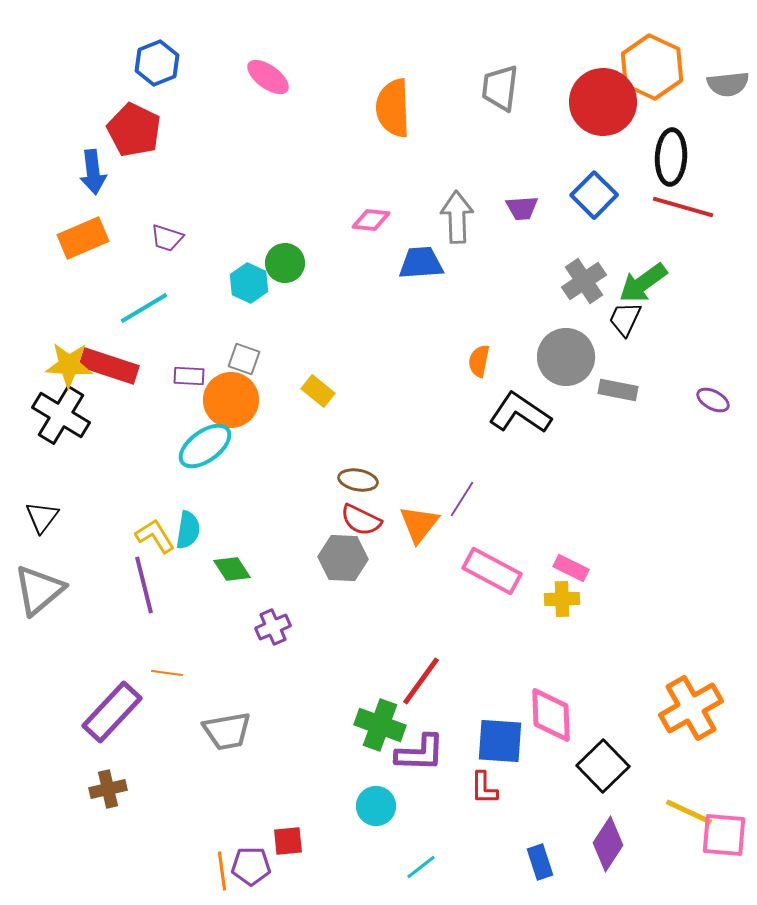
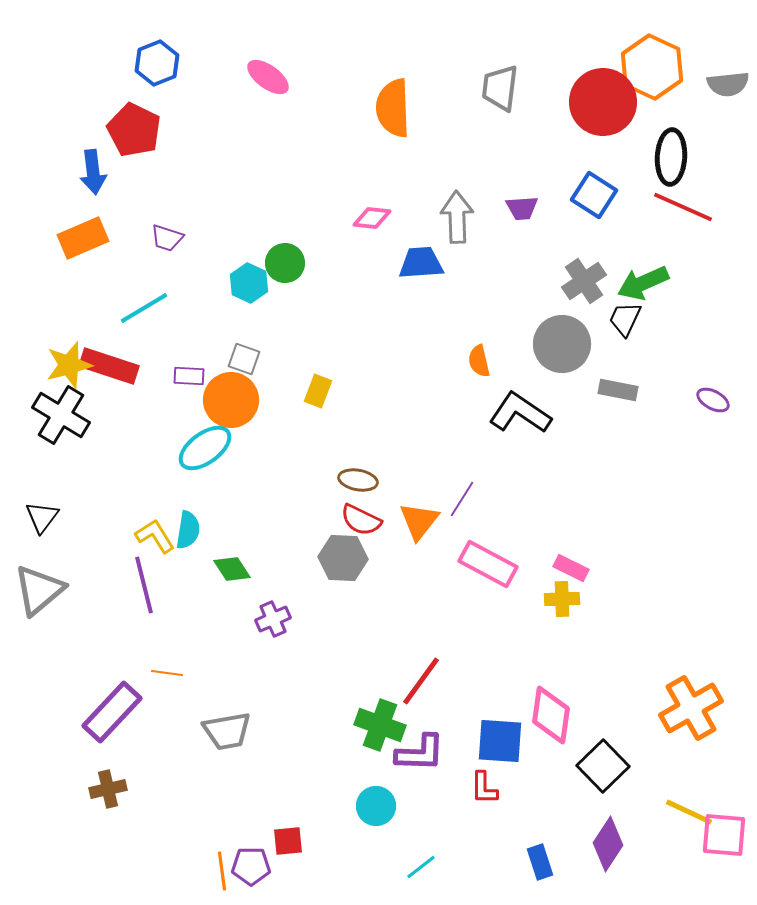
blue square at (594, 195): rotated 12 degrees counterclockwise
red line at (683, 207): rotated 8 degrees clockwise
pink diamond at (371, 220): moved 1 px right, 2 px up
green arrow at (643, 283): rotated 12 degrees clockwise
gray circle at (566, 357): moved 4 px left, 13 px up
orange semicircle at (479, 361): rotated 24 degrees counterclockwise
yellow star at (69, 365): rotated 18 degrees counterclockwise
yellow rectangle at (318, 391): rotated 72 degrees clockwise
cyan ellipse at (205, 446): moved 2 px down
orange triangle at (419, 524): moved 3 px up
pink rectangle at (492, 571): moved 4 px left, 7 px up
purple cross at (273, 627): moved 8 px up
pink diamond at (551, 715): rotated 10 degrees clockwise
